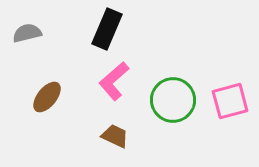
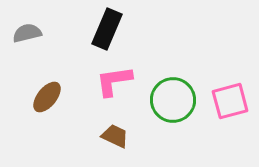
pink L-shape: rotated 33 degrees clockwise
